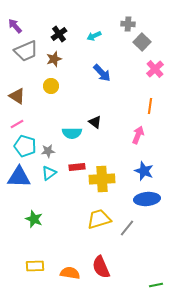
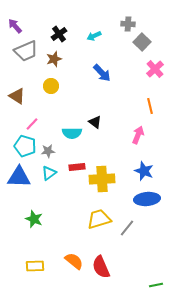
orange line: rotated 21 degrees counterclockwise
pink line: moved 15 px right; rotated 16 degrees counterclockwise
orange semicircle: moved 4 px right, 12 px up; rotated 30 degrees clockwise
